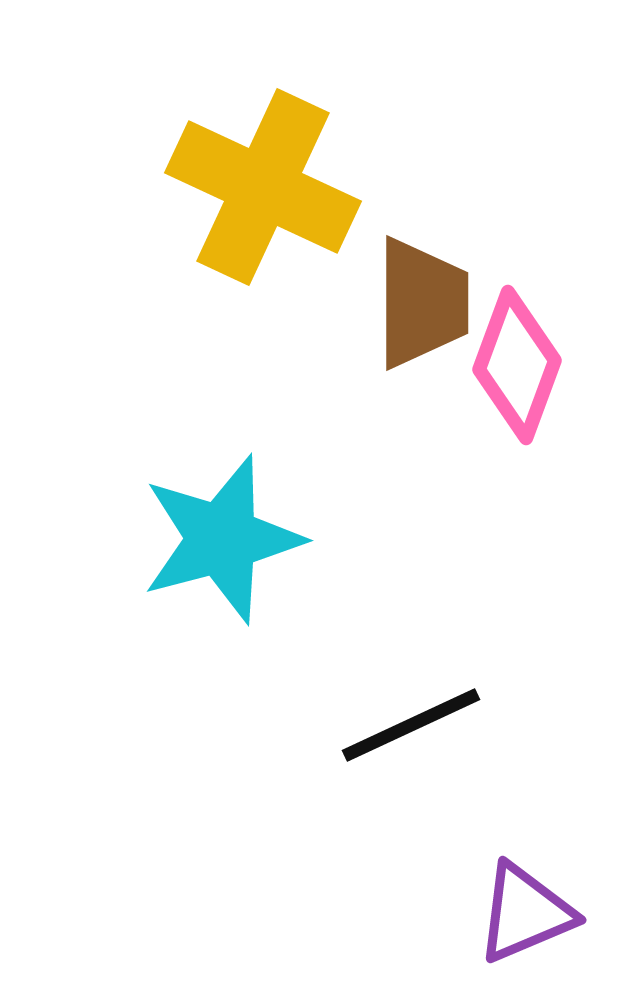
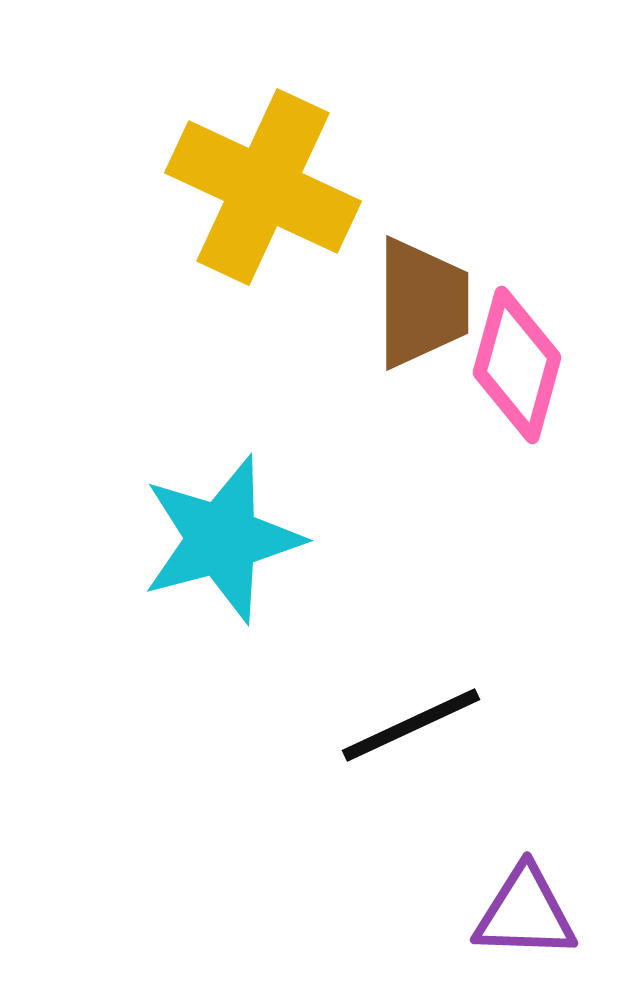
pink diamond: rotated 5 degrees counterclockwise
purple triangle: rotated 25 degrees clockwise
